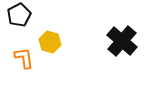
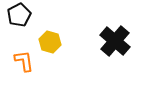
black cross: moved 7 px left
orange L-shape: moved 3 px down
